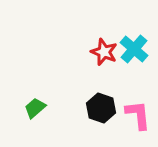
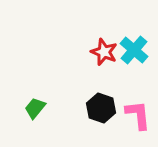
cyan cross: moved 1 px down
green trapezoid: rotated 10 degrees counterclockwise
